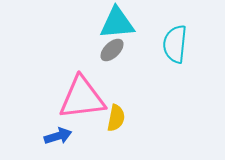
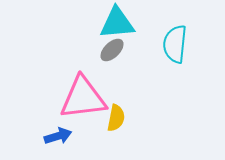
pink triangle: moved 1 px right
